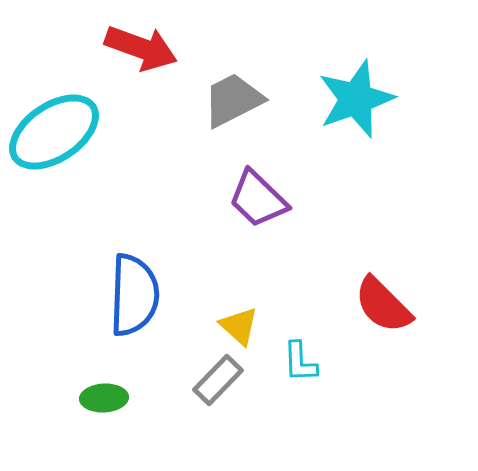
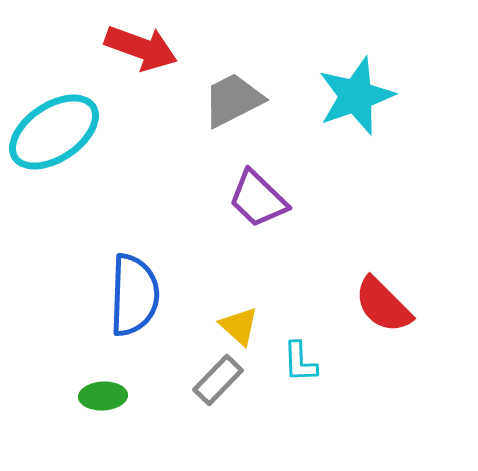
cyan star: moved 3 px up
green ellipse: moved 1 px left, 2 px up
